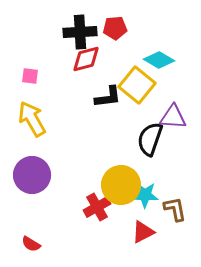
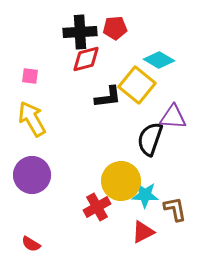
yellow circle: moved 4 px up
